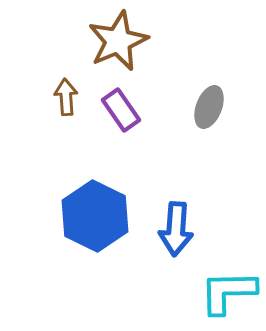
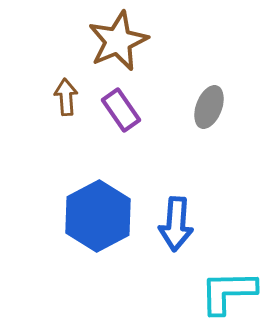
blue hexagon: moved 3 px right; rotated 6 degrees clockwise
blue arrow: moved 5 px up
